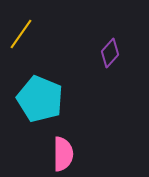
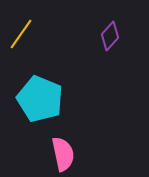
purple diamond: moved 17 px up
pink semicircle: rotated 12 degrees counterclockwise
